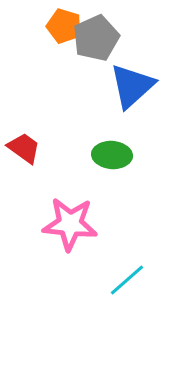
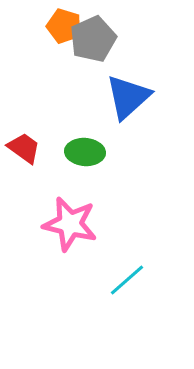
gray pentagon: moved 3 px left, 1 px down
blue triangle: moved 4 px left, 11 px down
green ellipse: moved 27 px left, 3 px up
pink star: rotated 8 degrees clockwise
